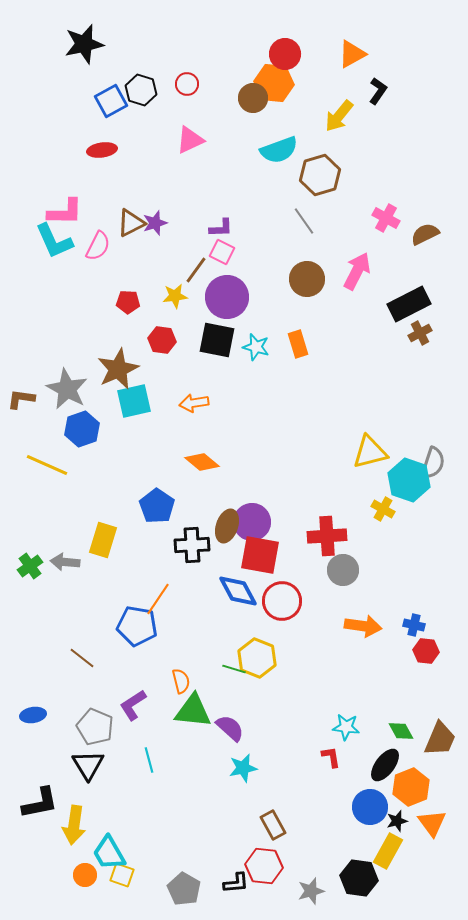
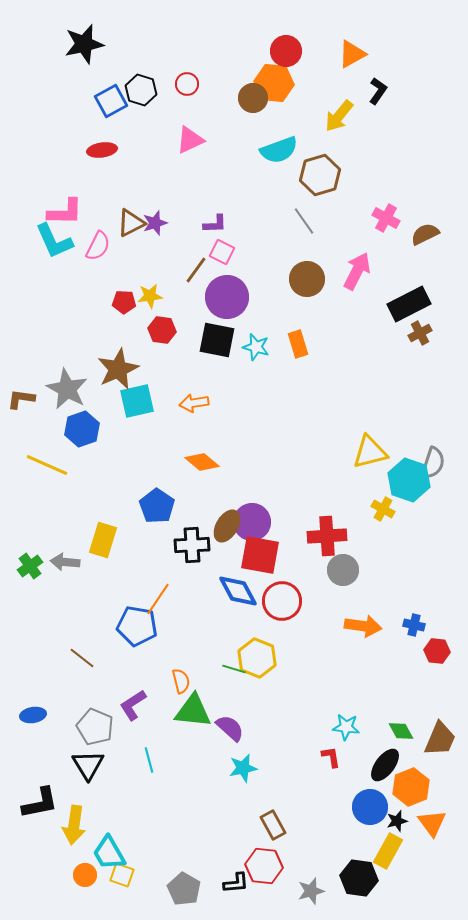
red circle at (285, 54): moved 1 px right, 3 px up
purple L-shape at (221, 228): moved 6 px left, 4 px up
yellow star at (175, 296): moved 25 px left
red pentagon at (128, 302): moved 4 px left
red hexagon at (162, 340): moved 10 px up
cyan square at (134, 401): moved 3 px right
brown ellipse at (227, 526): rotated 12 degrees clockwise
red hexagon at (426, 651): moved 11 px right
